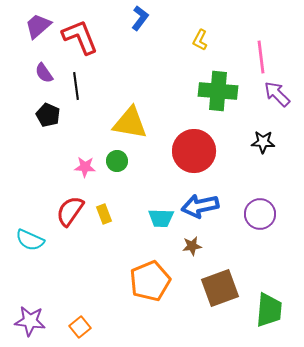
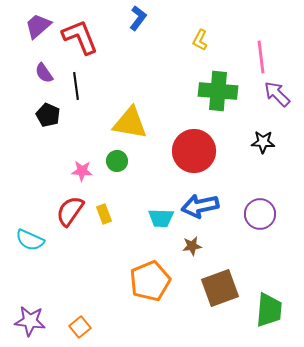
blue L-shape: moved 2 px left
pink star: moved 3 px left, 4 px down
